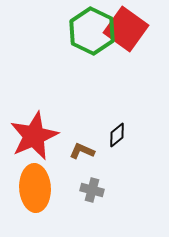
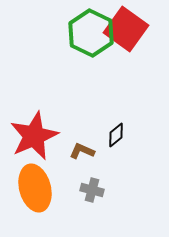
green hexagon: moved 1 px left, 2 px down
black diamond: moved 1 px left
orange ellipse: rotated 12 degrees counterclockwise
